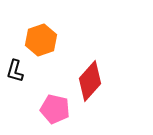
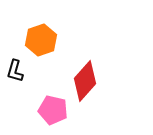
red diamond: moved 5 px left
pink pentagon: moved 2 px left, 1 px down
